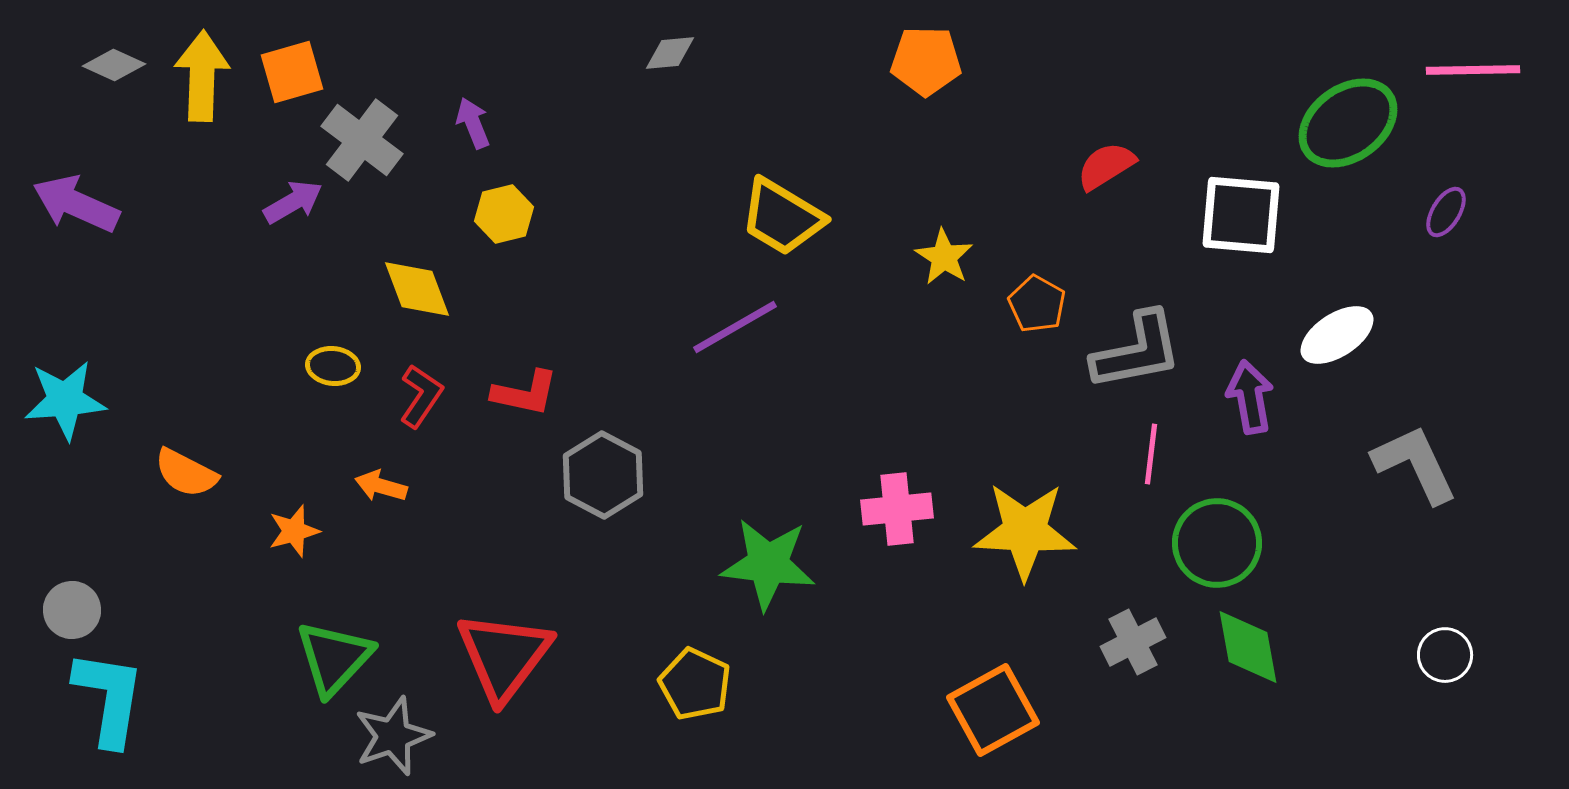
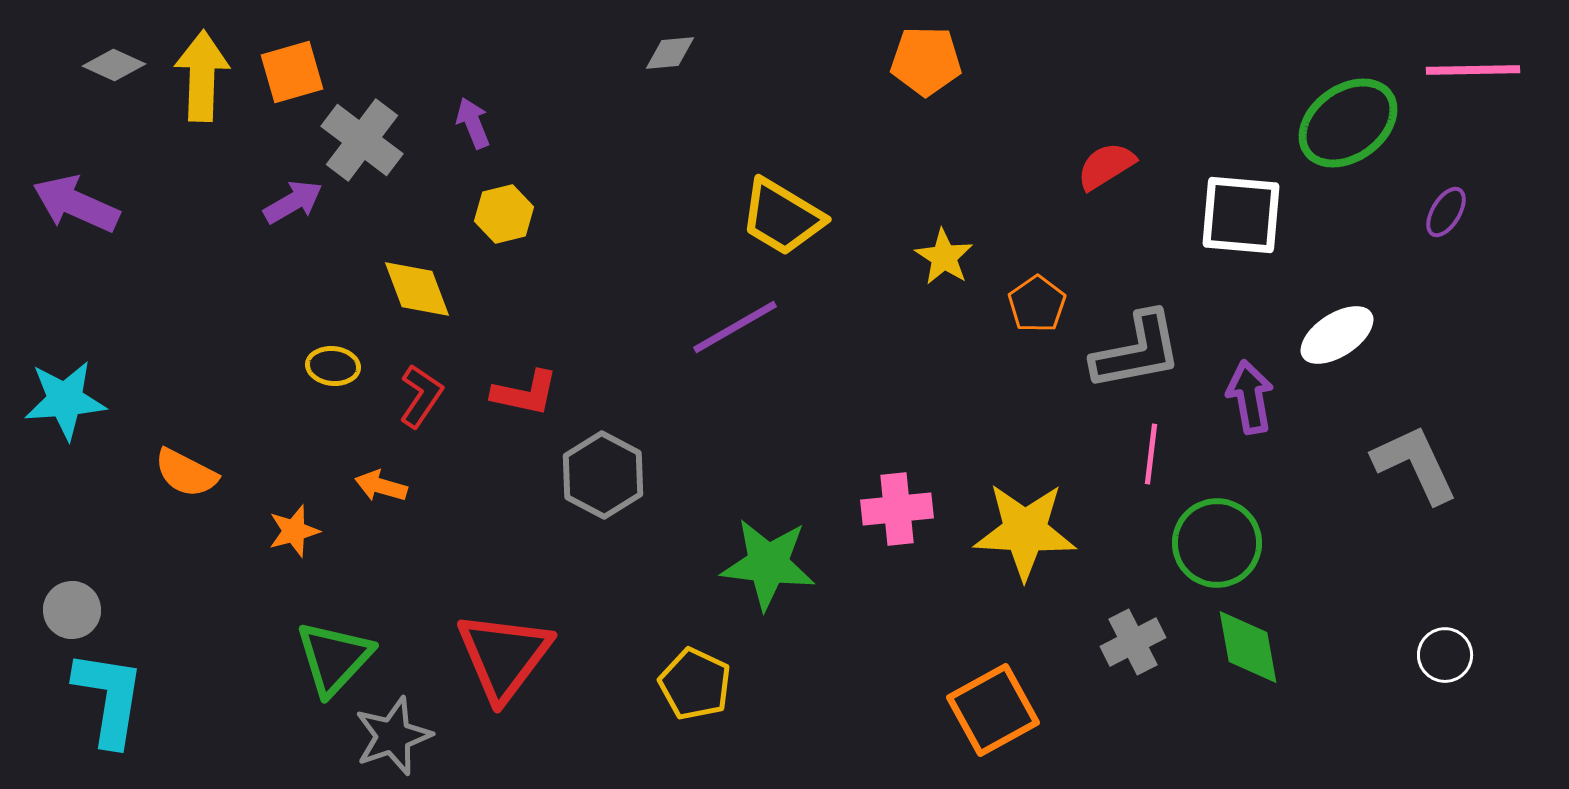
orange pentagon at (1037, 304): rotated 8 degrees clockwise
